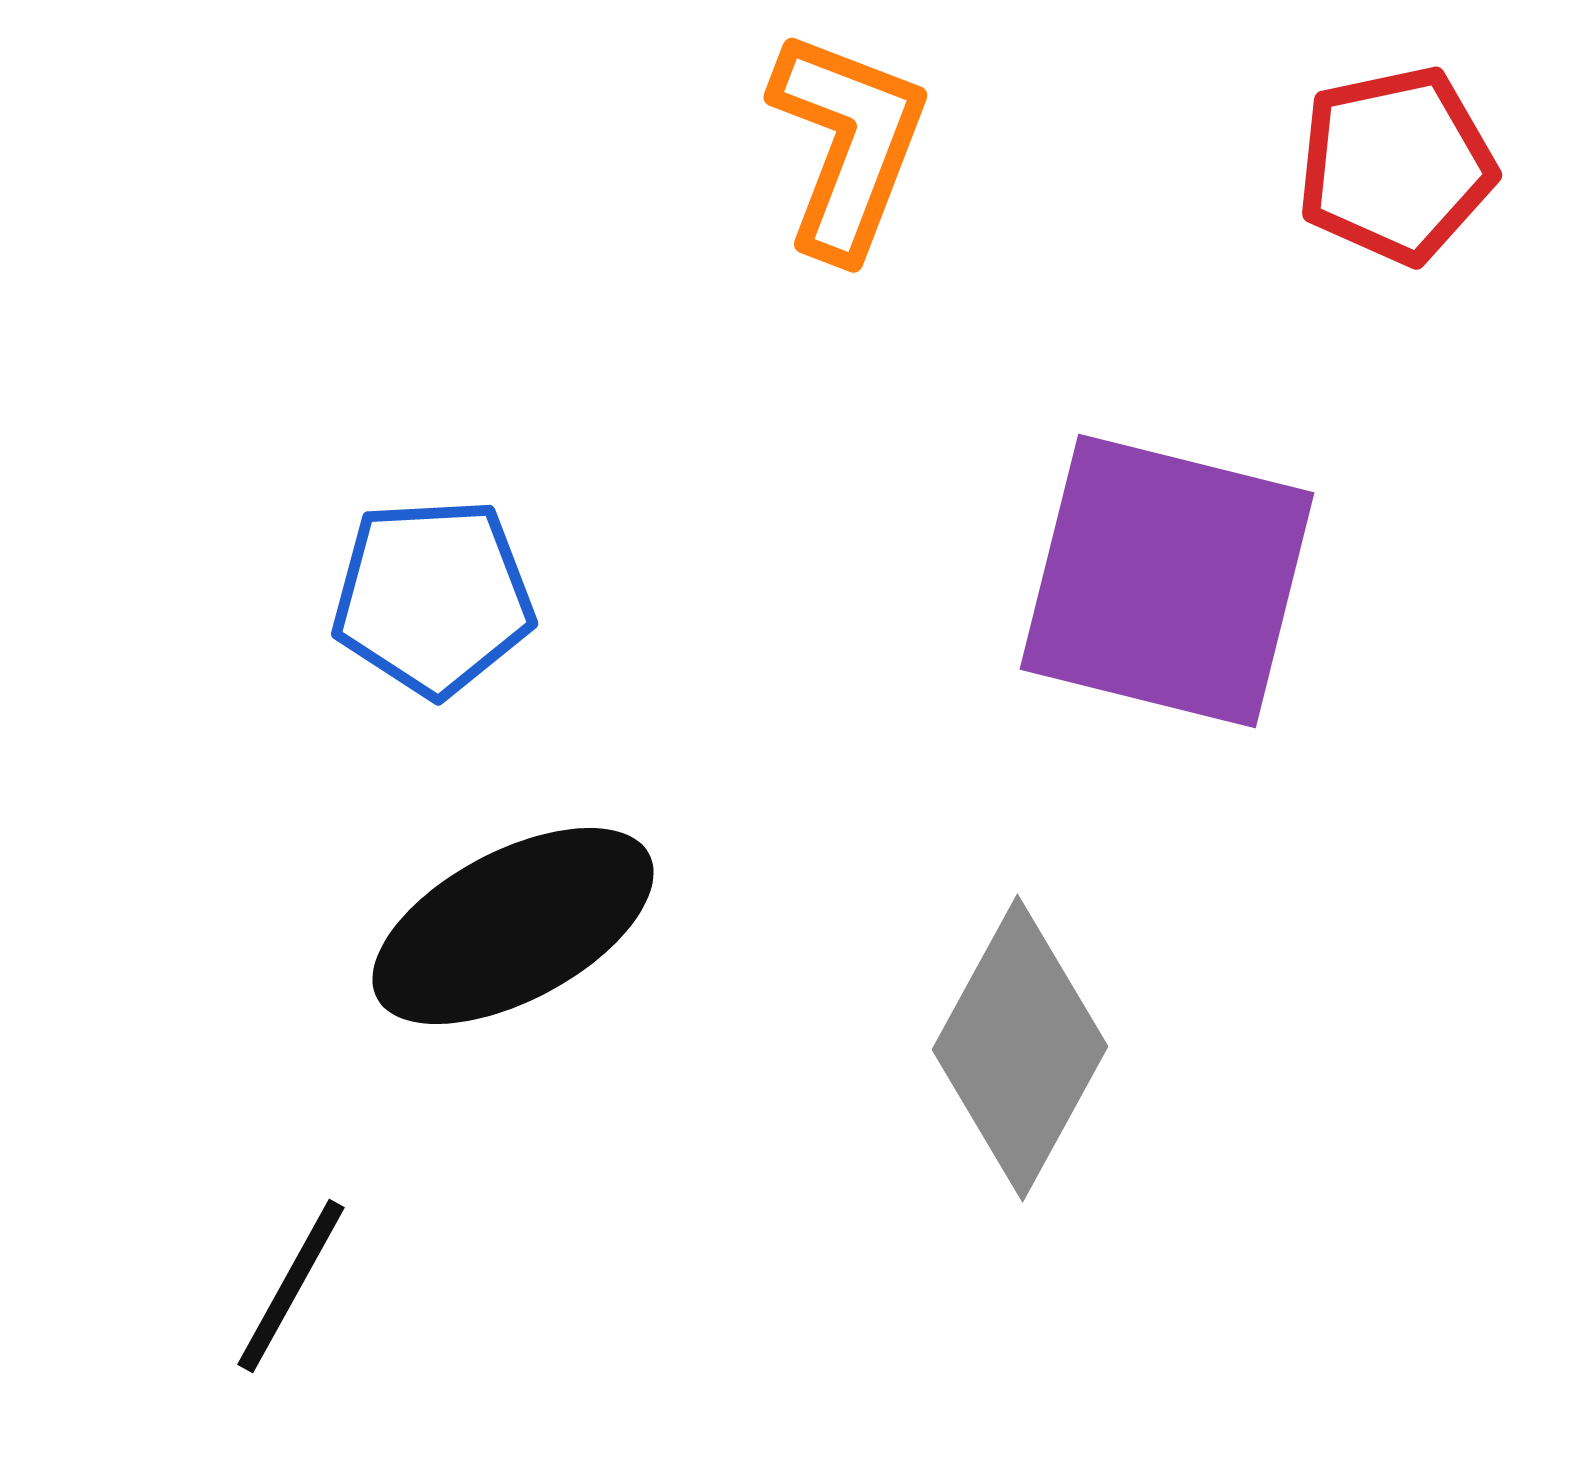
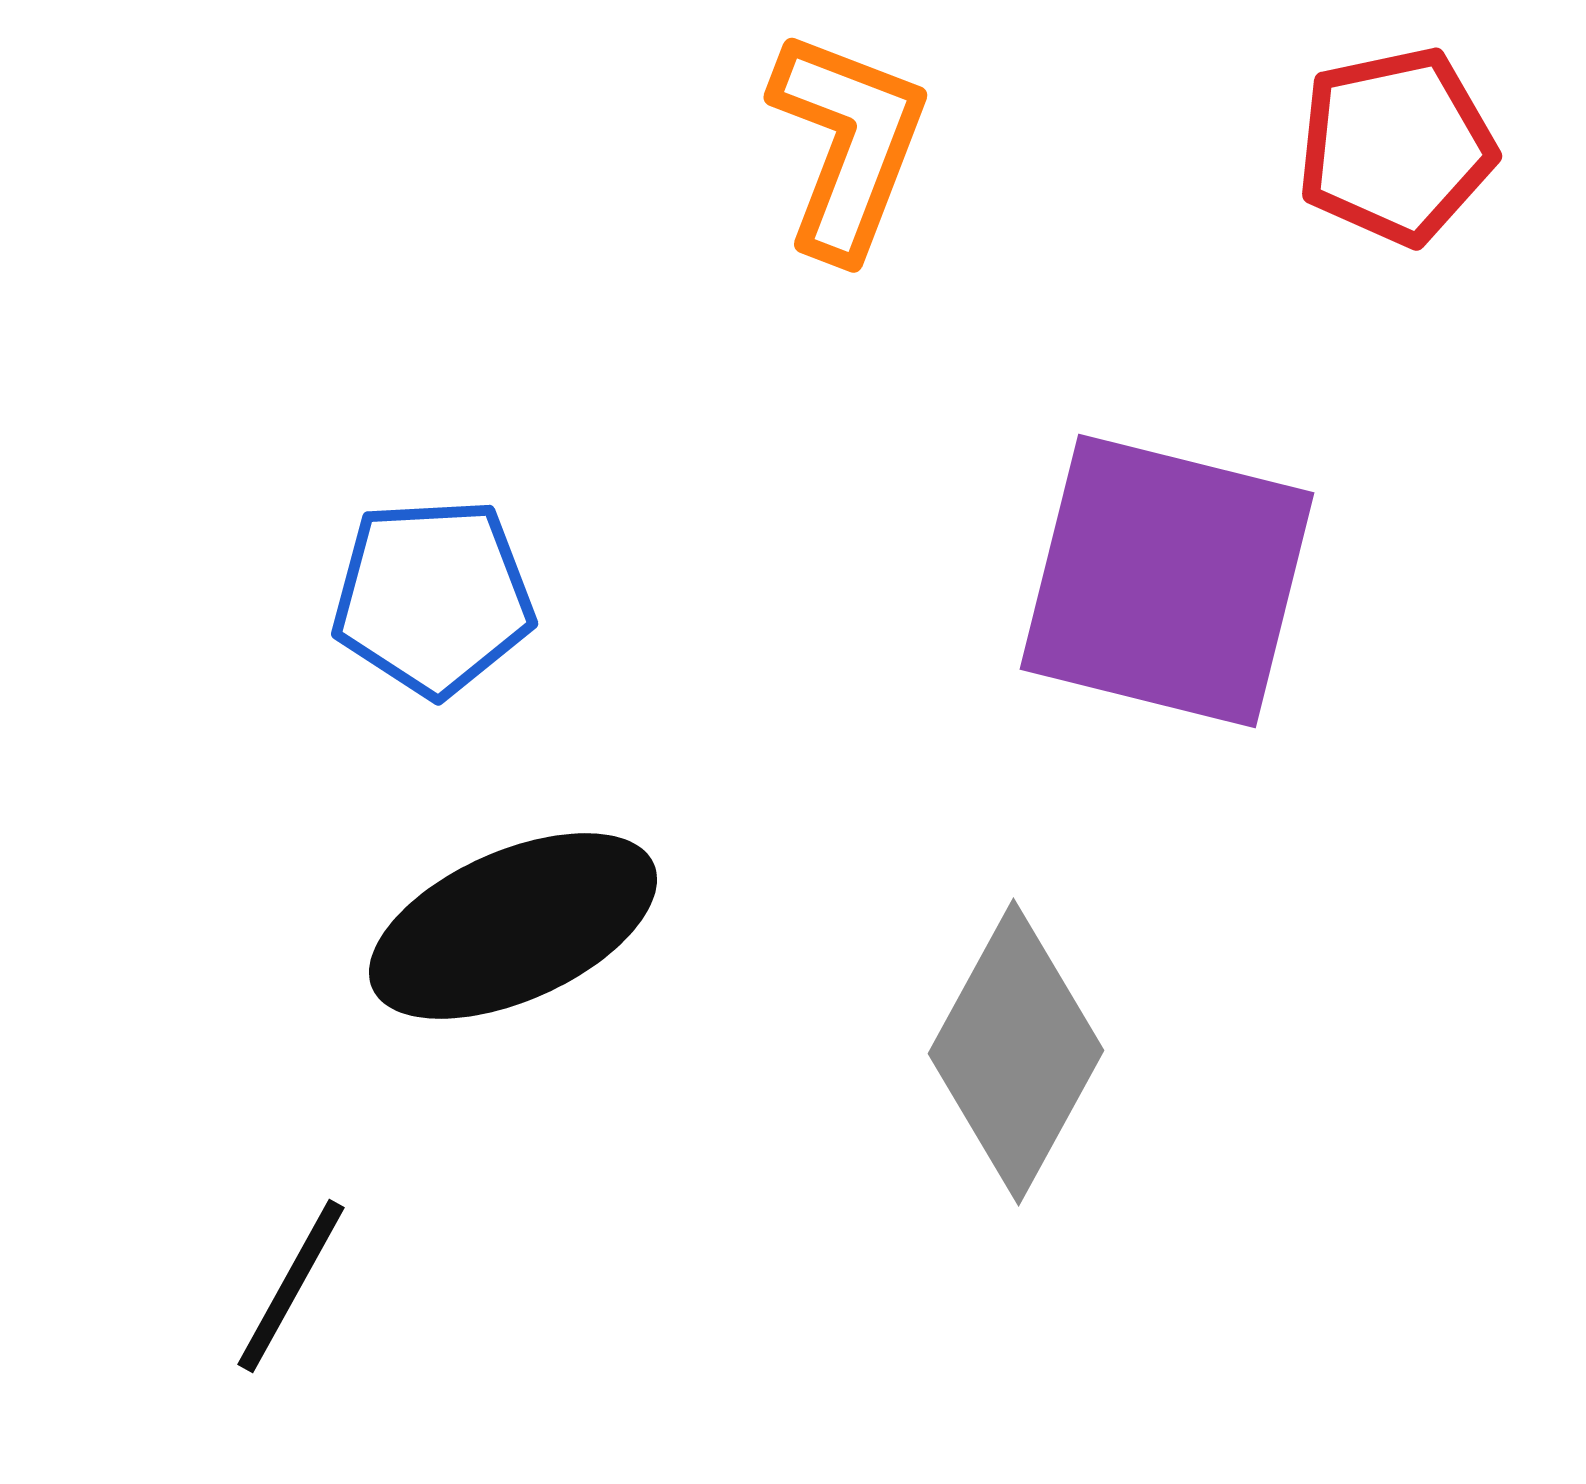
red pentagon: moved 19 px up
black ellipse: rotated 4 degrees clockwise
gray diamond: moved 4 px left, 4 px down
